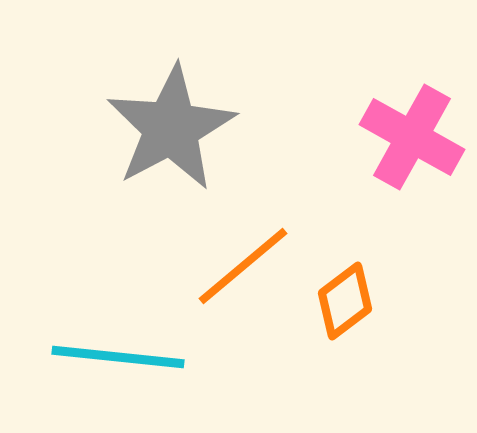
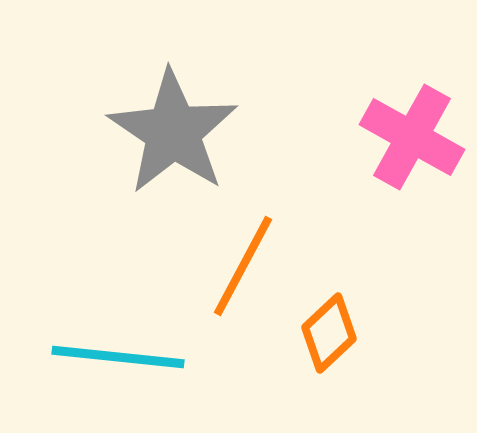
gray star: moved 2 px right, 4 px down; rotated 10 degrees counterclockwise
orange line: rotated 22 degrees counterclockwise
orange diamond: moved 16 px left, 32 px down; rotated 6 degrees counterclockwise
